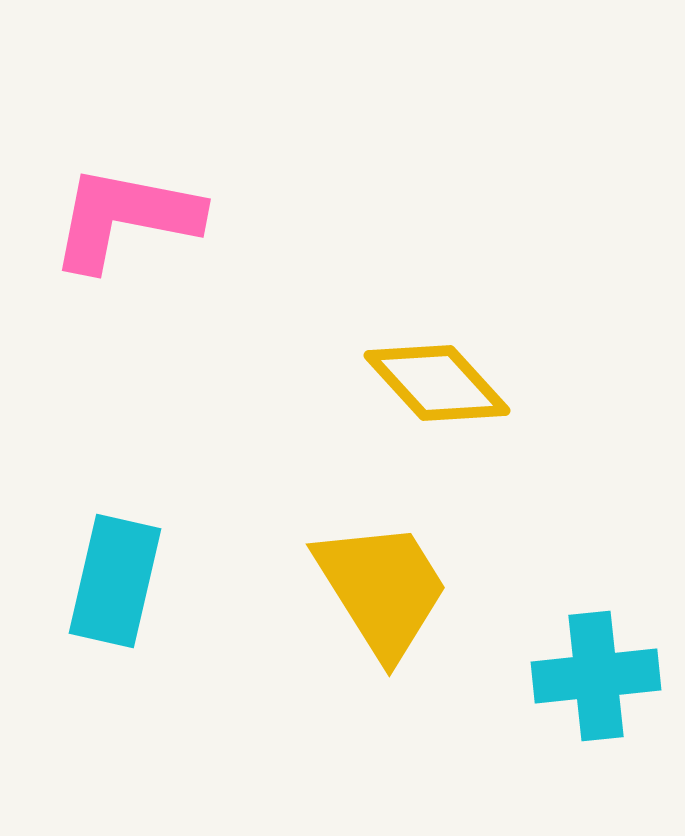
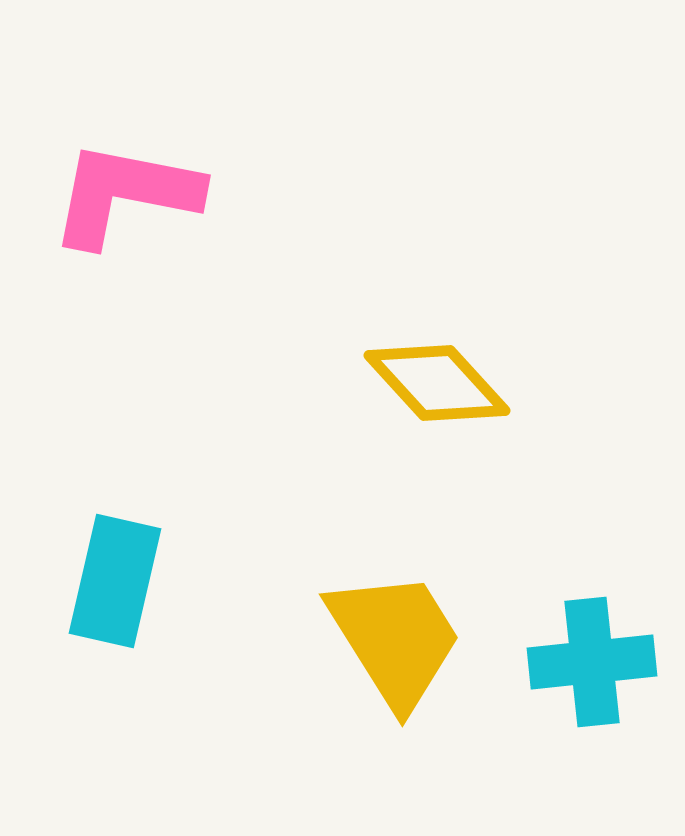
pink L-shape: moved 24 px up
yellow trapezoid: moved 13 px right, 50 px down
cyan cross: moved 4 px left, 14 px up
